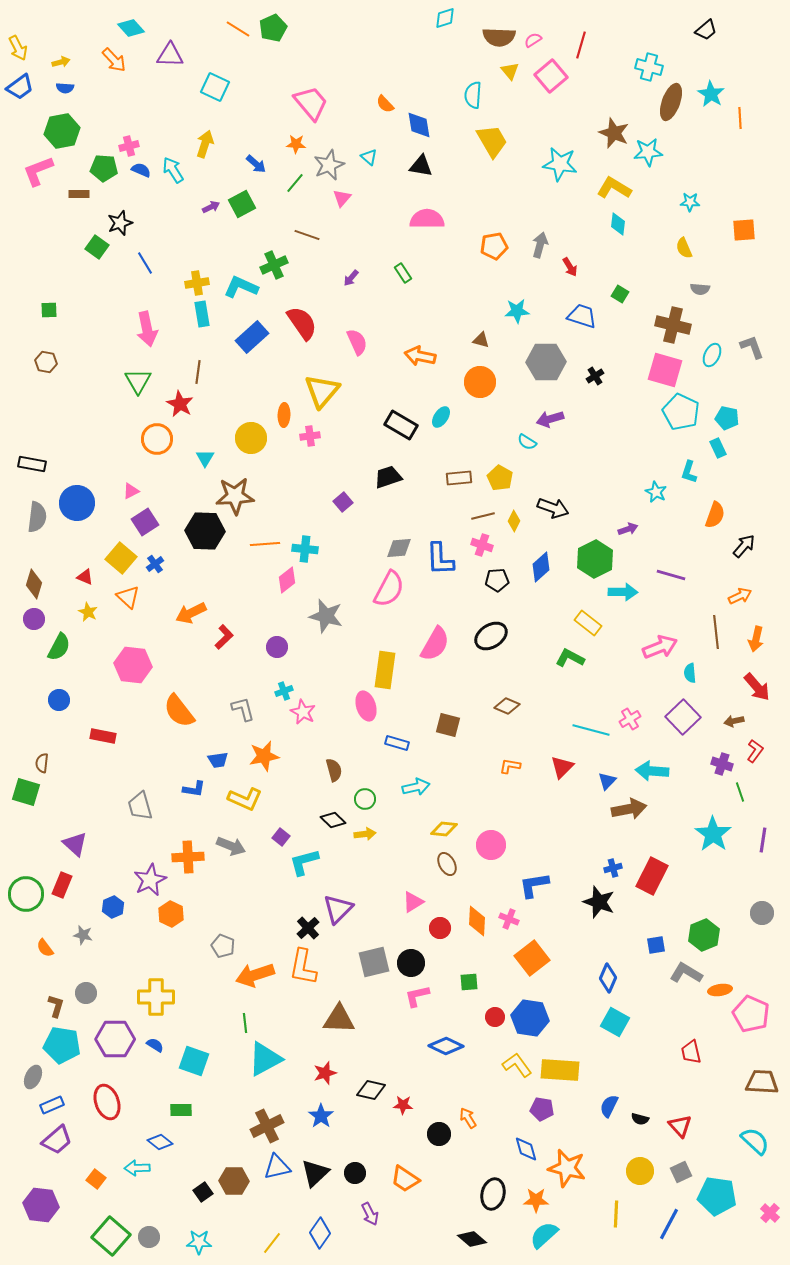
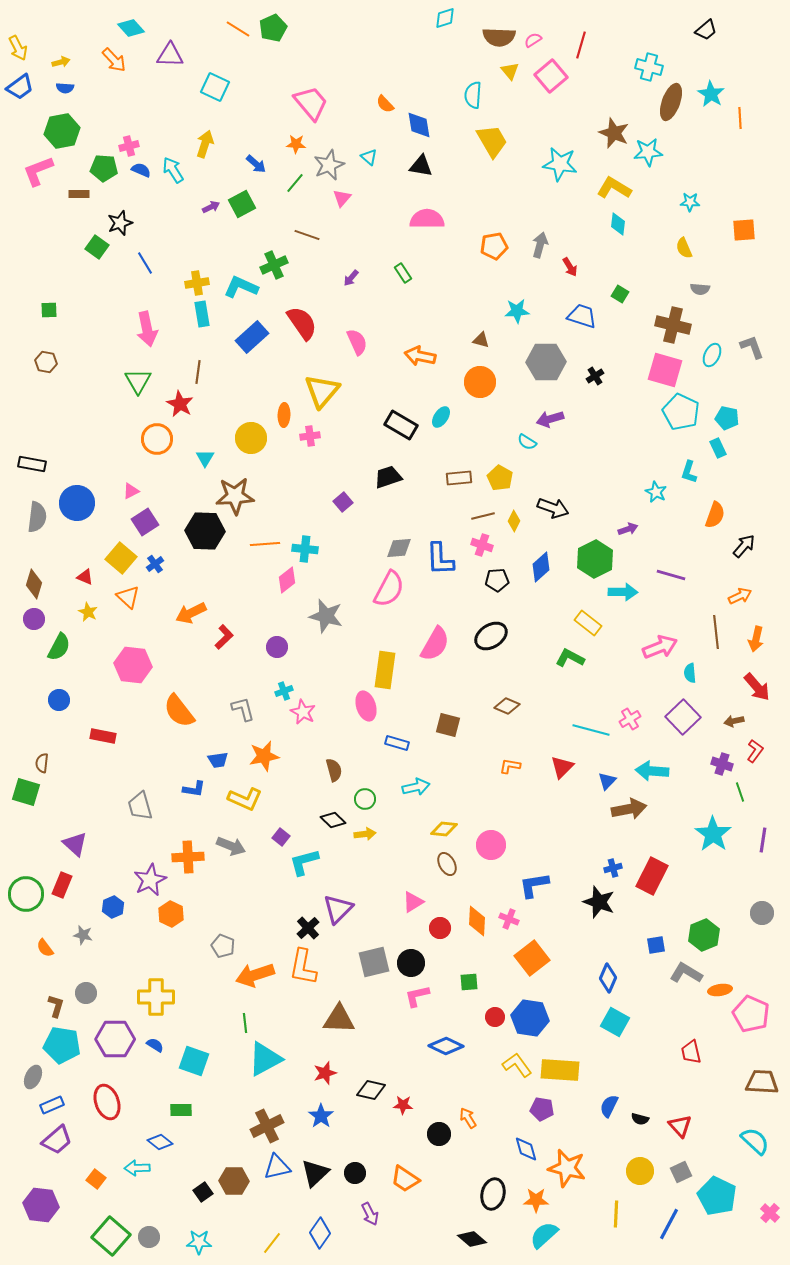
cyan pentagon at (717, 1196): rotated 18 degrees clockwise
